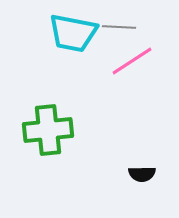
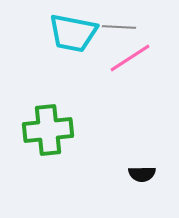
pink line: moved 2 px left, 3 px up
